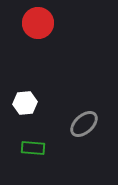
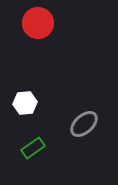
green rectangle: rotated 40 degrees counterclockwise
